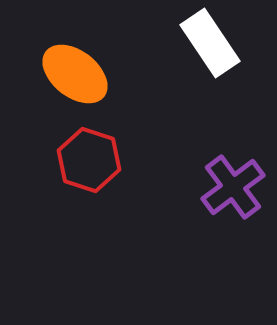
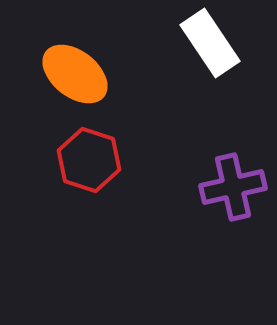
purple cross: rotated 24 degrees clockwise
